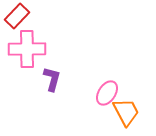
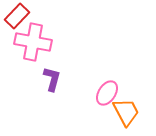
pink cross: moved 6 px right, 7 px up; rotated 12 degrees clockwise
